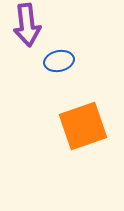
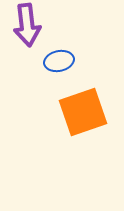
orange square: moved 14 px up
